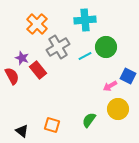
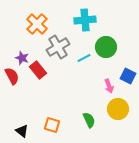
cyan line: moved 1 px left, 2 px down
pink arrow: moved 1 px left; rotated 80 degrees counterclockwise
green semicircle: rotated 119 degrees clockwise
